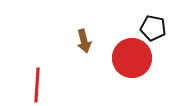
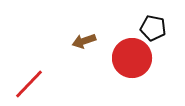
brown arrow: rotated 85 degrees clockwise
red line: moved 8 px left, 1 px up; rotated 40 degrees clockwise
